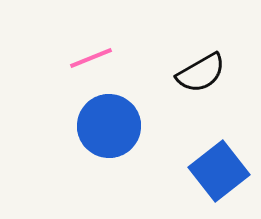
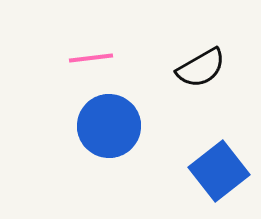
pink line: rotated 15 degrees clockwise
black semicircle: moved 5 px up
